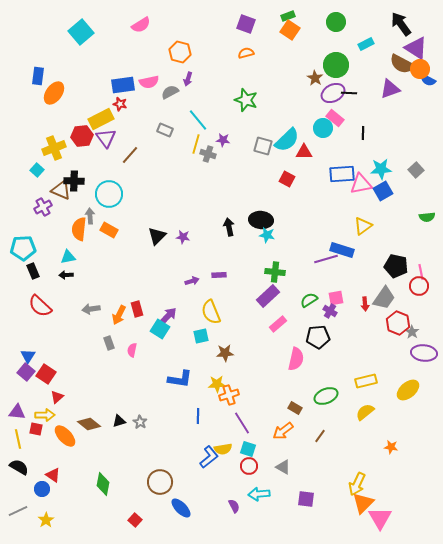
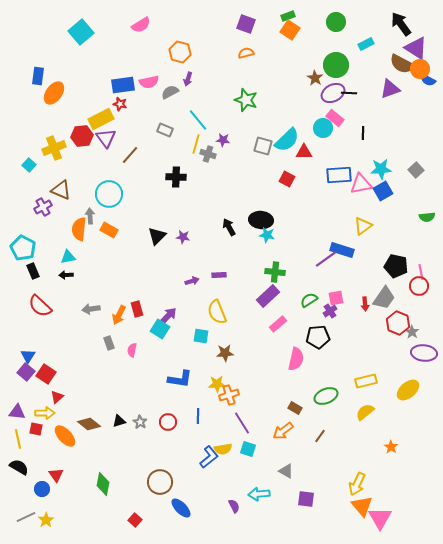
cyan square at (37, 170): moved 8 px left, 5 px up
blue rectangle at (342, 174): moved 3 px left, 1 px down
black cross at (74, 181): moved 102 px right, 4 px up
black arrow at (229, 227): rotated 18 degrees counterclockwise
cyan pentagon at (23, 248): rotated 30 degrees clockwise
purple line at (326, 259): rotated 20 degrees counterclockwise
purple cross at (330, 311): rotated 24 degrees clockwise
yellow semicircle at (211, 312): moved 6 px right
cyan square at (201, 336): rotated 21 degrees clockwise
yellow arrow at (45, 415): moved 2 px up
orange star at (391, 447): rotated 24 degrees clockwise
red circle at (249, 466): moved 81 px left, 44 px up
gray triangle at (283, 467): moved 3 px right, 4 px down
red triangle at (53, 475): moved 3 px right; rotated 21 degrees clockwise
orange triangle at (363, 503): moved 1 px left, 3 px down; rotated 25 degrees counterclockwise
gray line at (18, 511): moved 8 px right, 6 px down
